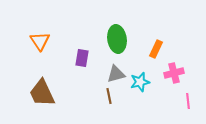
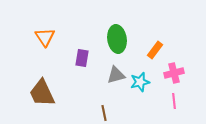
orange triangle: moved 5 px right, 4 px up
orange rectangle: moved 1 px left, 1 px down; rotated 12 degrees clockwise
gray triangle: moved 1 px down
brown line: moved 5 px left, 17 px down
pink line: moved 14 px left
